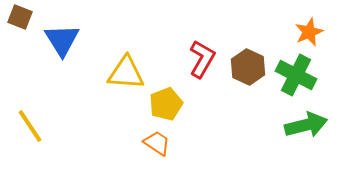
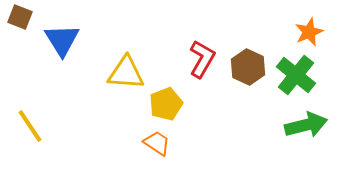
green cross: rotated 12 degrees clockwise
